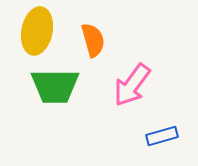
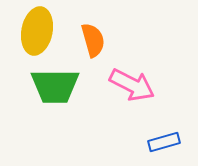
pink arrow: rotated 99 degrees counterclockwise
blue rectangle: moved 2 px right, 6 px down
